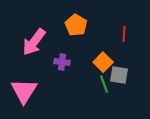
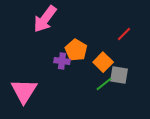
orange pentagon: moved 25 px down
red line: rotated 42 degrees clockwise
pink arrow: moved 11 px right, 23 px up
purple cross: moved 1 px up
green line: rotated 72 degrees clockwise
